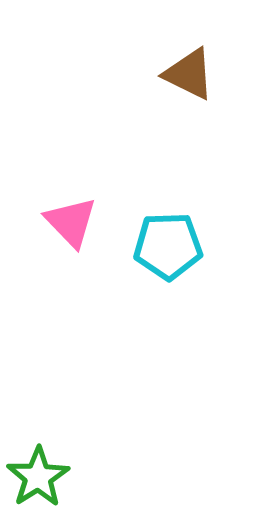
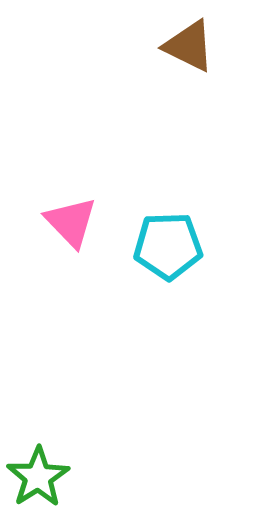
brown triangle: moved 28 px up
